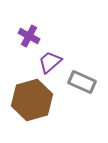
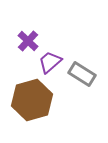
purple cross: moved 1 px left, 5 px down; rotated 15 degrees clockwise
gray rectangle: moved 8 px up; rotated 8 degrees clockwise
